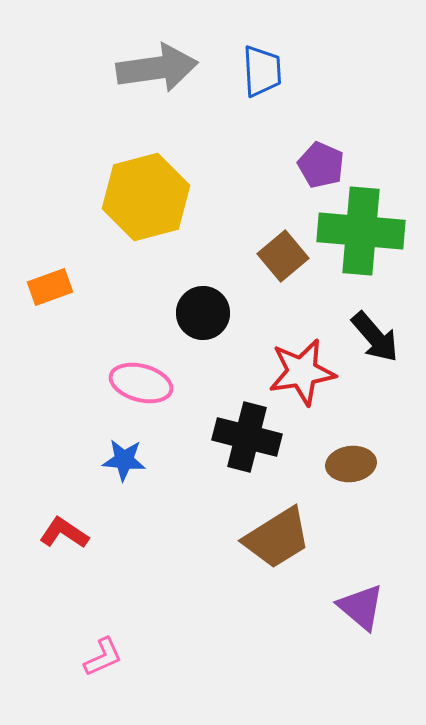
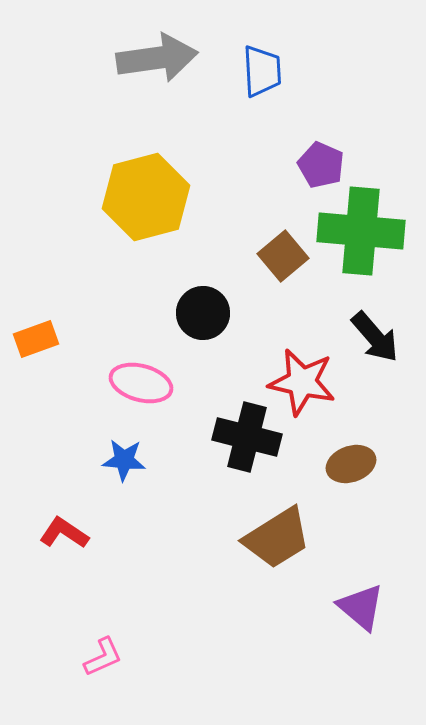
gray arrow: moved 10 px up
orange rectangle: moved 14 px left, 52 px down
red star: moved 10 px down; rotated 22 degrees clockwise
brown ellipse: rotated 12 degrees counterclockwise
